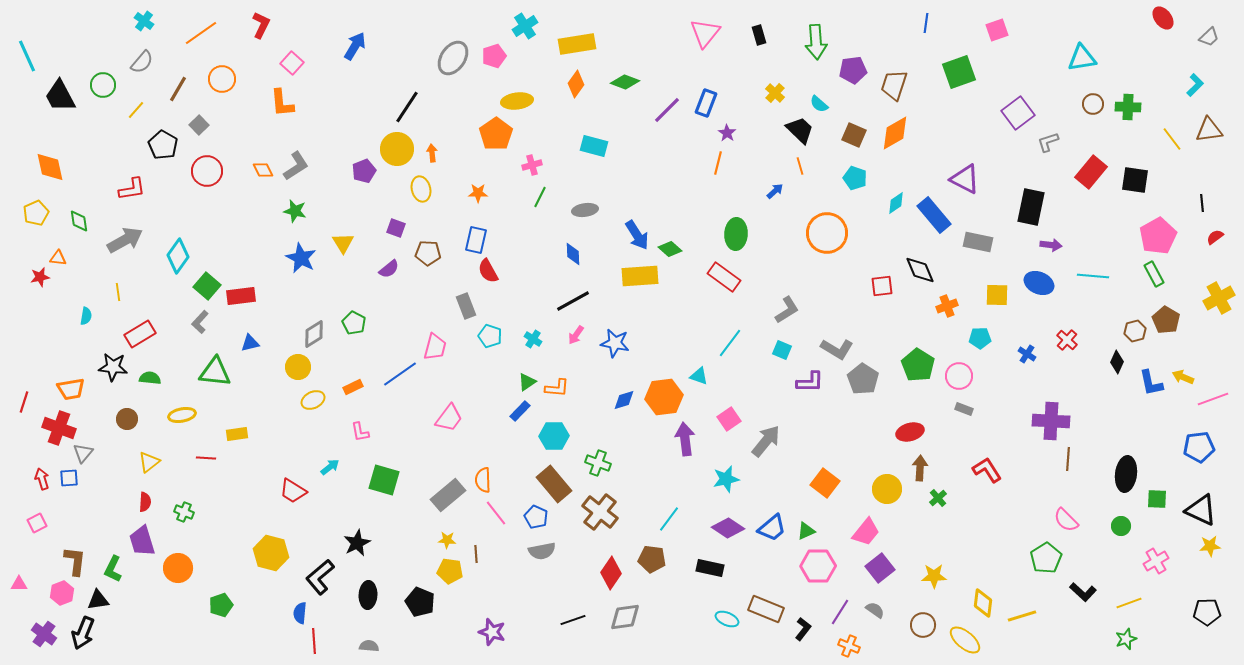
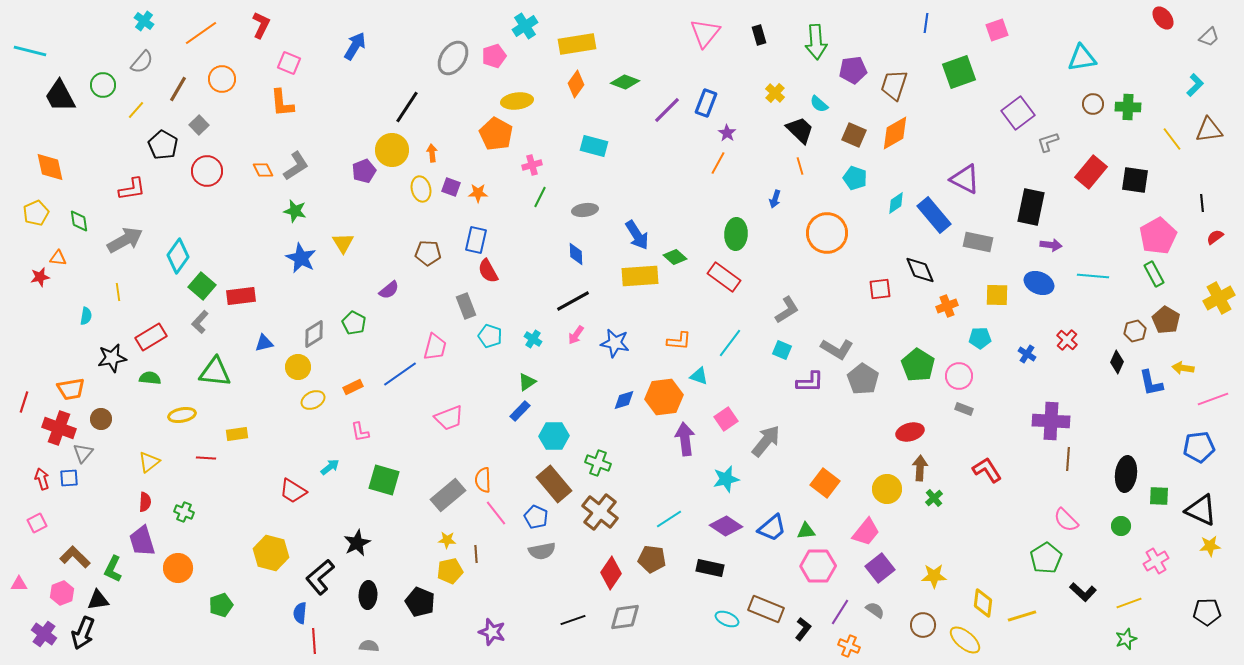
cyan line at (27, 56): moved 3 px right, 5 px up; rotated 52 degrees counterclockwise
pink square at (292, 63): moved 3 px left; rotated 20 degrees counterclockwise
orange pentagon at (496, 134): rotated 8 degrees counterclockwise
yellow circle at (397, 149): moved 5 px left, 1 px down
orange line at (718, 163): rotated 15 degrees clockwise
blue arrow at (775, 191): moved 8 px down; rotated 150 degrees clockwise
purple square at (396, 228): moved 55 px right, 41 px up
green diamond at (670, 249): moved 5 px right, 8 px down
blue diamond at (573, 254): moved 3 px right
purple semicircle at (389, 269): moved 21 px down
green square at (207, 286): moved 5 px left
red square at (882, 286): moved 2 px left, 3 px down
red rectangle at (140, 334): moved 11 px right, 3 px down
blue triangle at (250, 343): moved 14 px right
black star at (113, 367): moved 1 px left, 9 px up; rotated 16 degrees counterclockwise
yellow arrow at (1183, 377): moved 9 px up; rotated 15 degrees counterclockwise
orange L-shape at (557, 388): moved 122 px right, 47 px up
pink trapezoid at (449, 418): rotated 32 degrees clockwise
brown circle at (127, 419): moved 26 px left
pink square at (729, 419): moved 3 px left
green cross at (938, 498): moved 4 px left
green square at (1157, 499): moved 2 px right, 3 px up
cyan line at (669, 519): rotated 20 degrees clockwise
purple diamond at (728, 528): moved 2 px left, 2 px up
green triangle at (806, 531): rotated 18 degrees clockwise
brown L-shape at (75, 561): moved 4 px up; rotated 52 degrees counterclockwise
yellow pentagon at (450, 571): rotated 20 degrees counterclockwise
